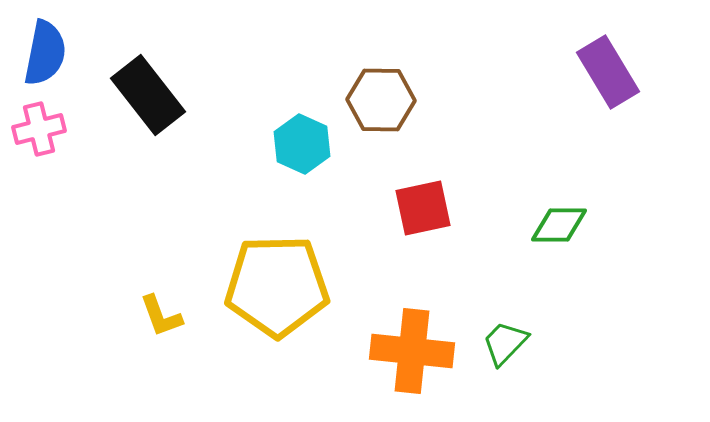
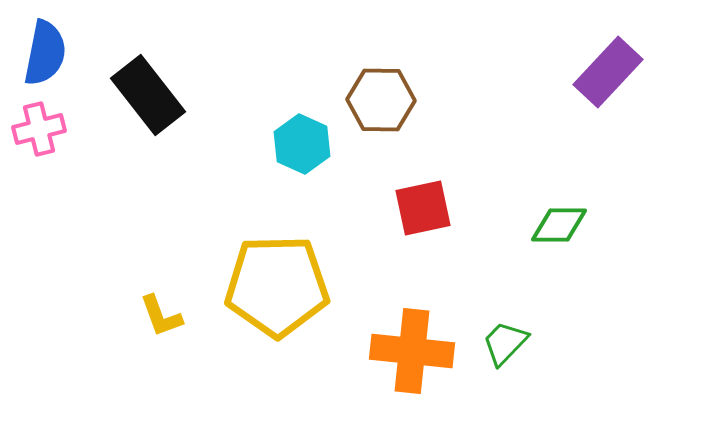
purple rectangle: rotated 74 degrees clockwise
